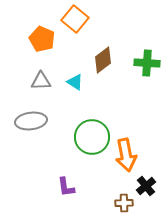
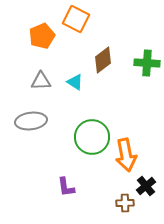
orange square: moved 1 px right; rotated 12 degrees counterclockwise
orange pentagon: moved 3 px up; rotated 25 degrees clockwise
brown cross: moved 1 px right
